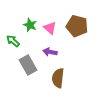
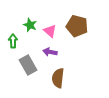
pink triangle: moved 3 px down
green arrow: rotated 48 degrees clockwise
